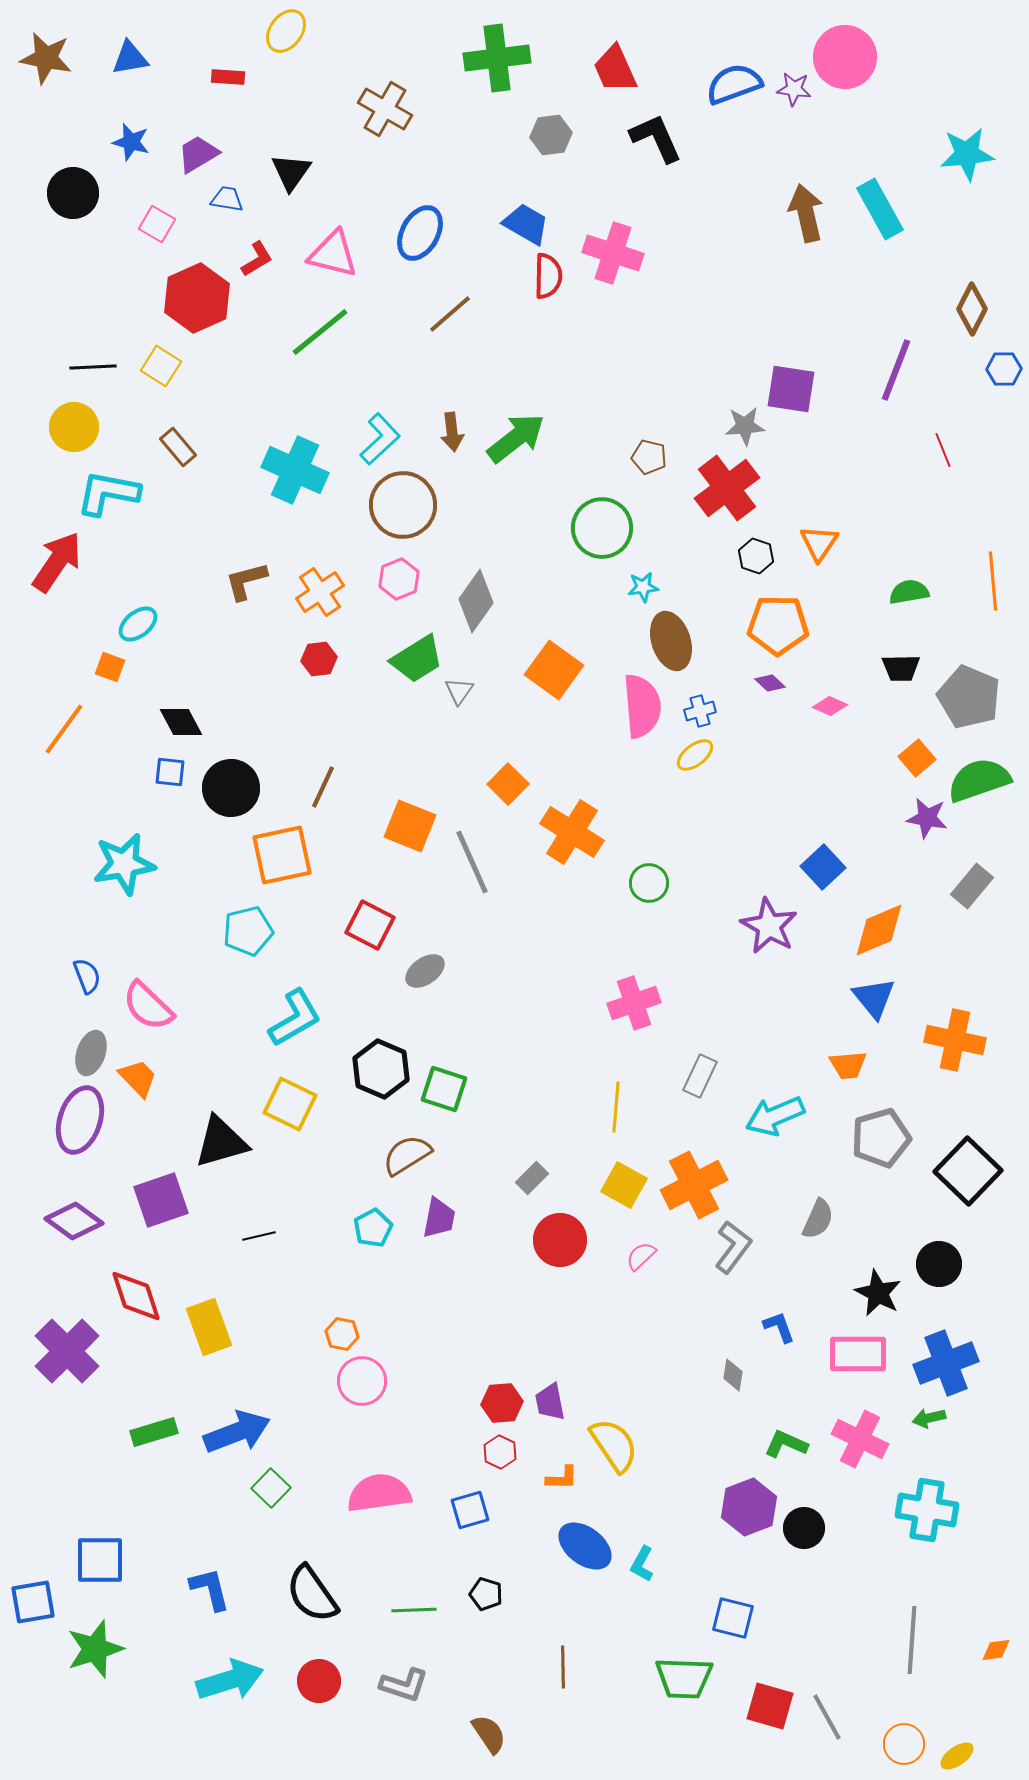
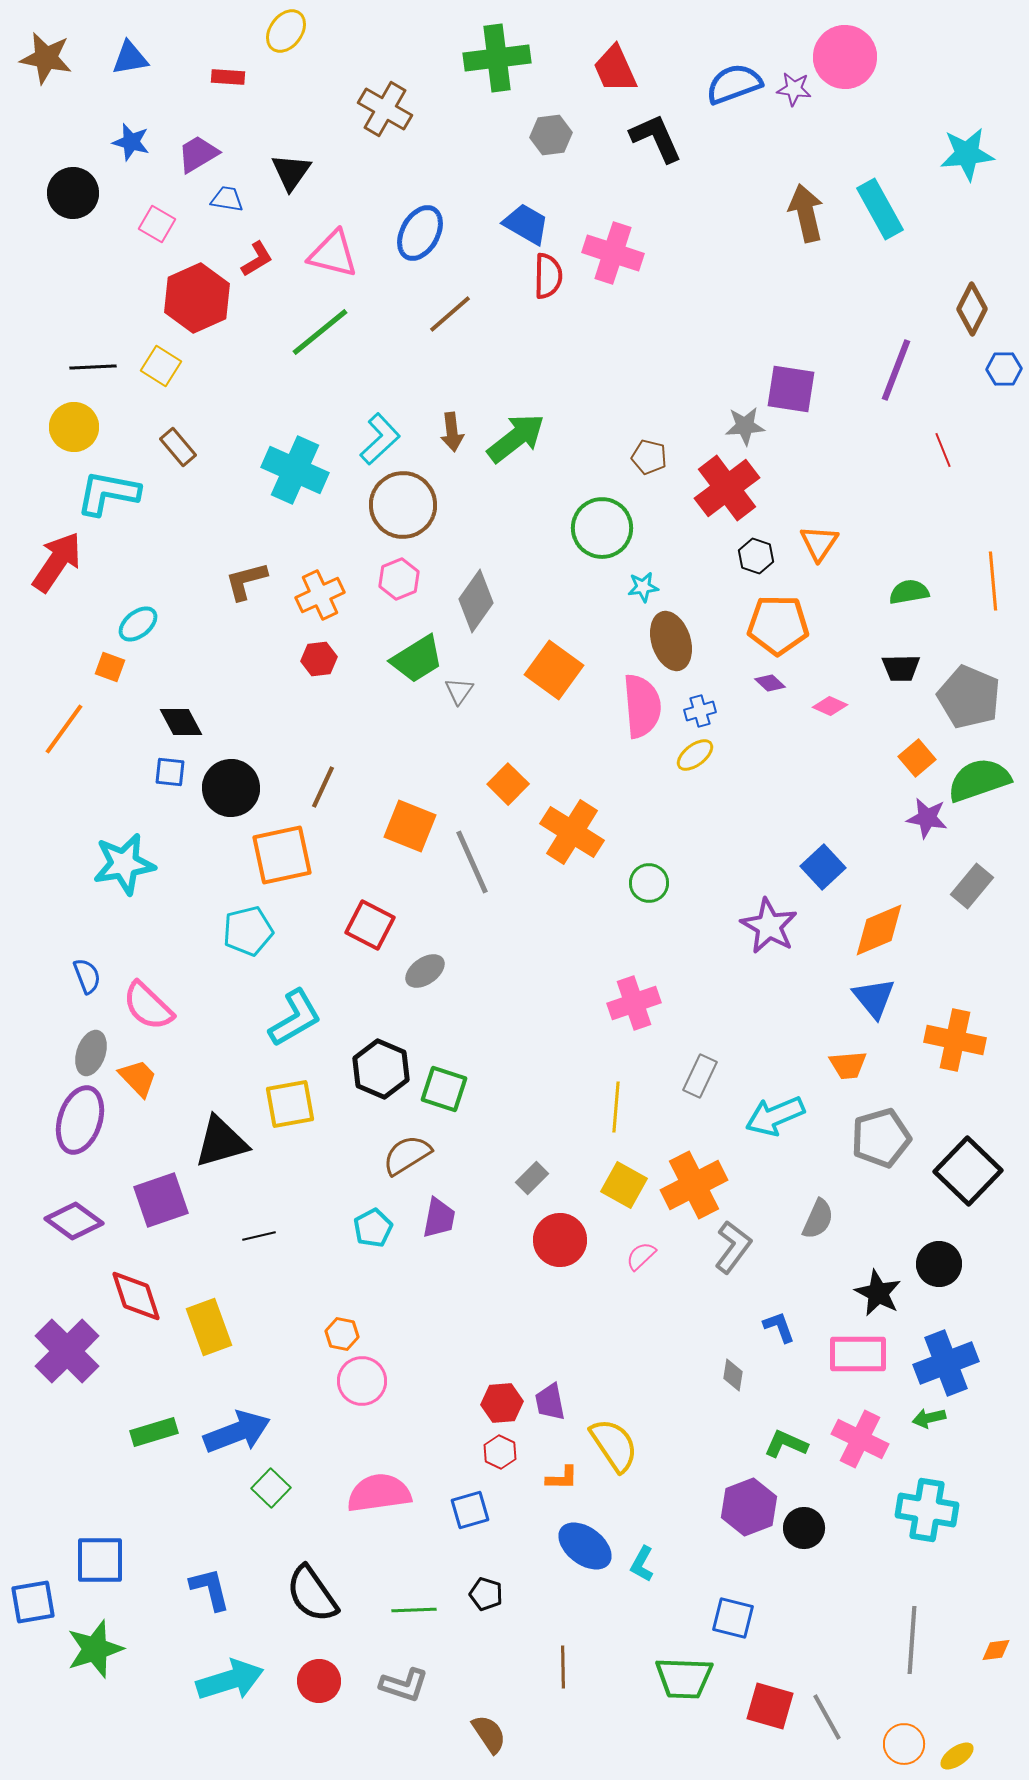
orange cross at (320, 592): moved 3 px down; rotated 9 degrees clockwise
yellow square at (290, 1104): rotated 36 degrees counterclockwise
